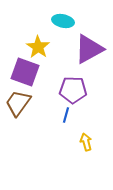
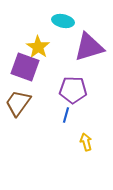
purple triangle: moved 2 px up; rotated 12 degrees clockwise
purple square: moved 5 px up
